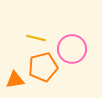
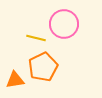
pink circle: moved 8 px left, 25 px up
orange pentagon: rotated 12 degrees counterclockwise
